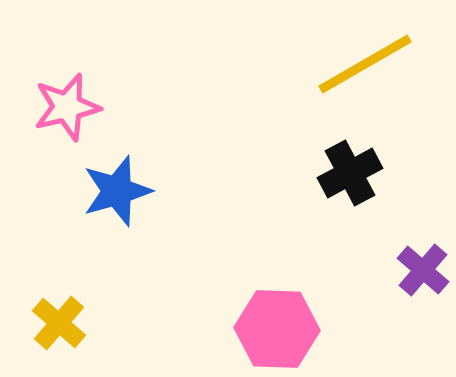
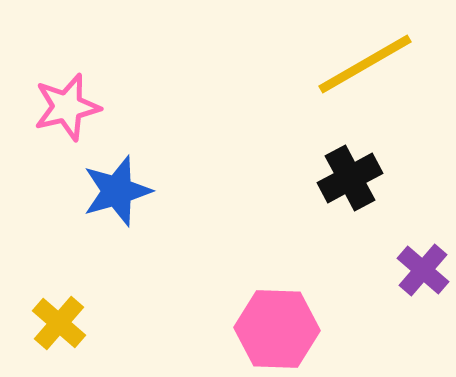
black cross: moved 5 px down
